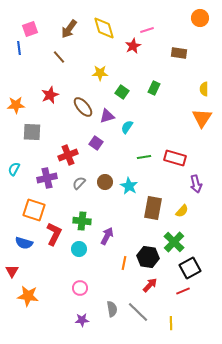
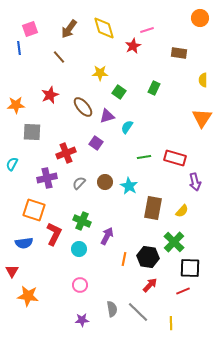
yellow semicircle at (204, 89): moved 1 px left, 9 px up
green square at (122, 92): moved 3 px left
red cross at (68, 155): moved 2 px left, 2 px up
cyan semicircle at (14, 169): moved 2 px left, 5 px up
purple arrow at (196, 184): moved 1 px left, 2 px up
green cross at (82, 221): rotated 18 degrees clockwise
blue semicircle at (24, 243): rotated 24 degrees counterclockwise
orange line at (124, 263): moved 4 px up
black square at (190, 268): rotated 30 degrees clockwise
pink circle at (80, 288): moved 3 px up
